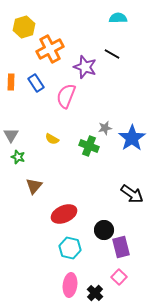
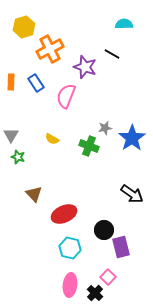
cyan semicircle: moved 6 px right, 6 px down
brown triangle: moved 8 px down; rotated 24 degrees counterclockwise
pink square: moved 11 px left
